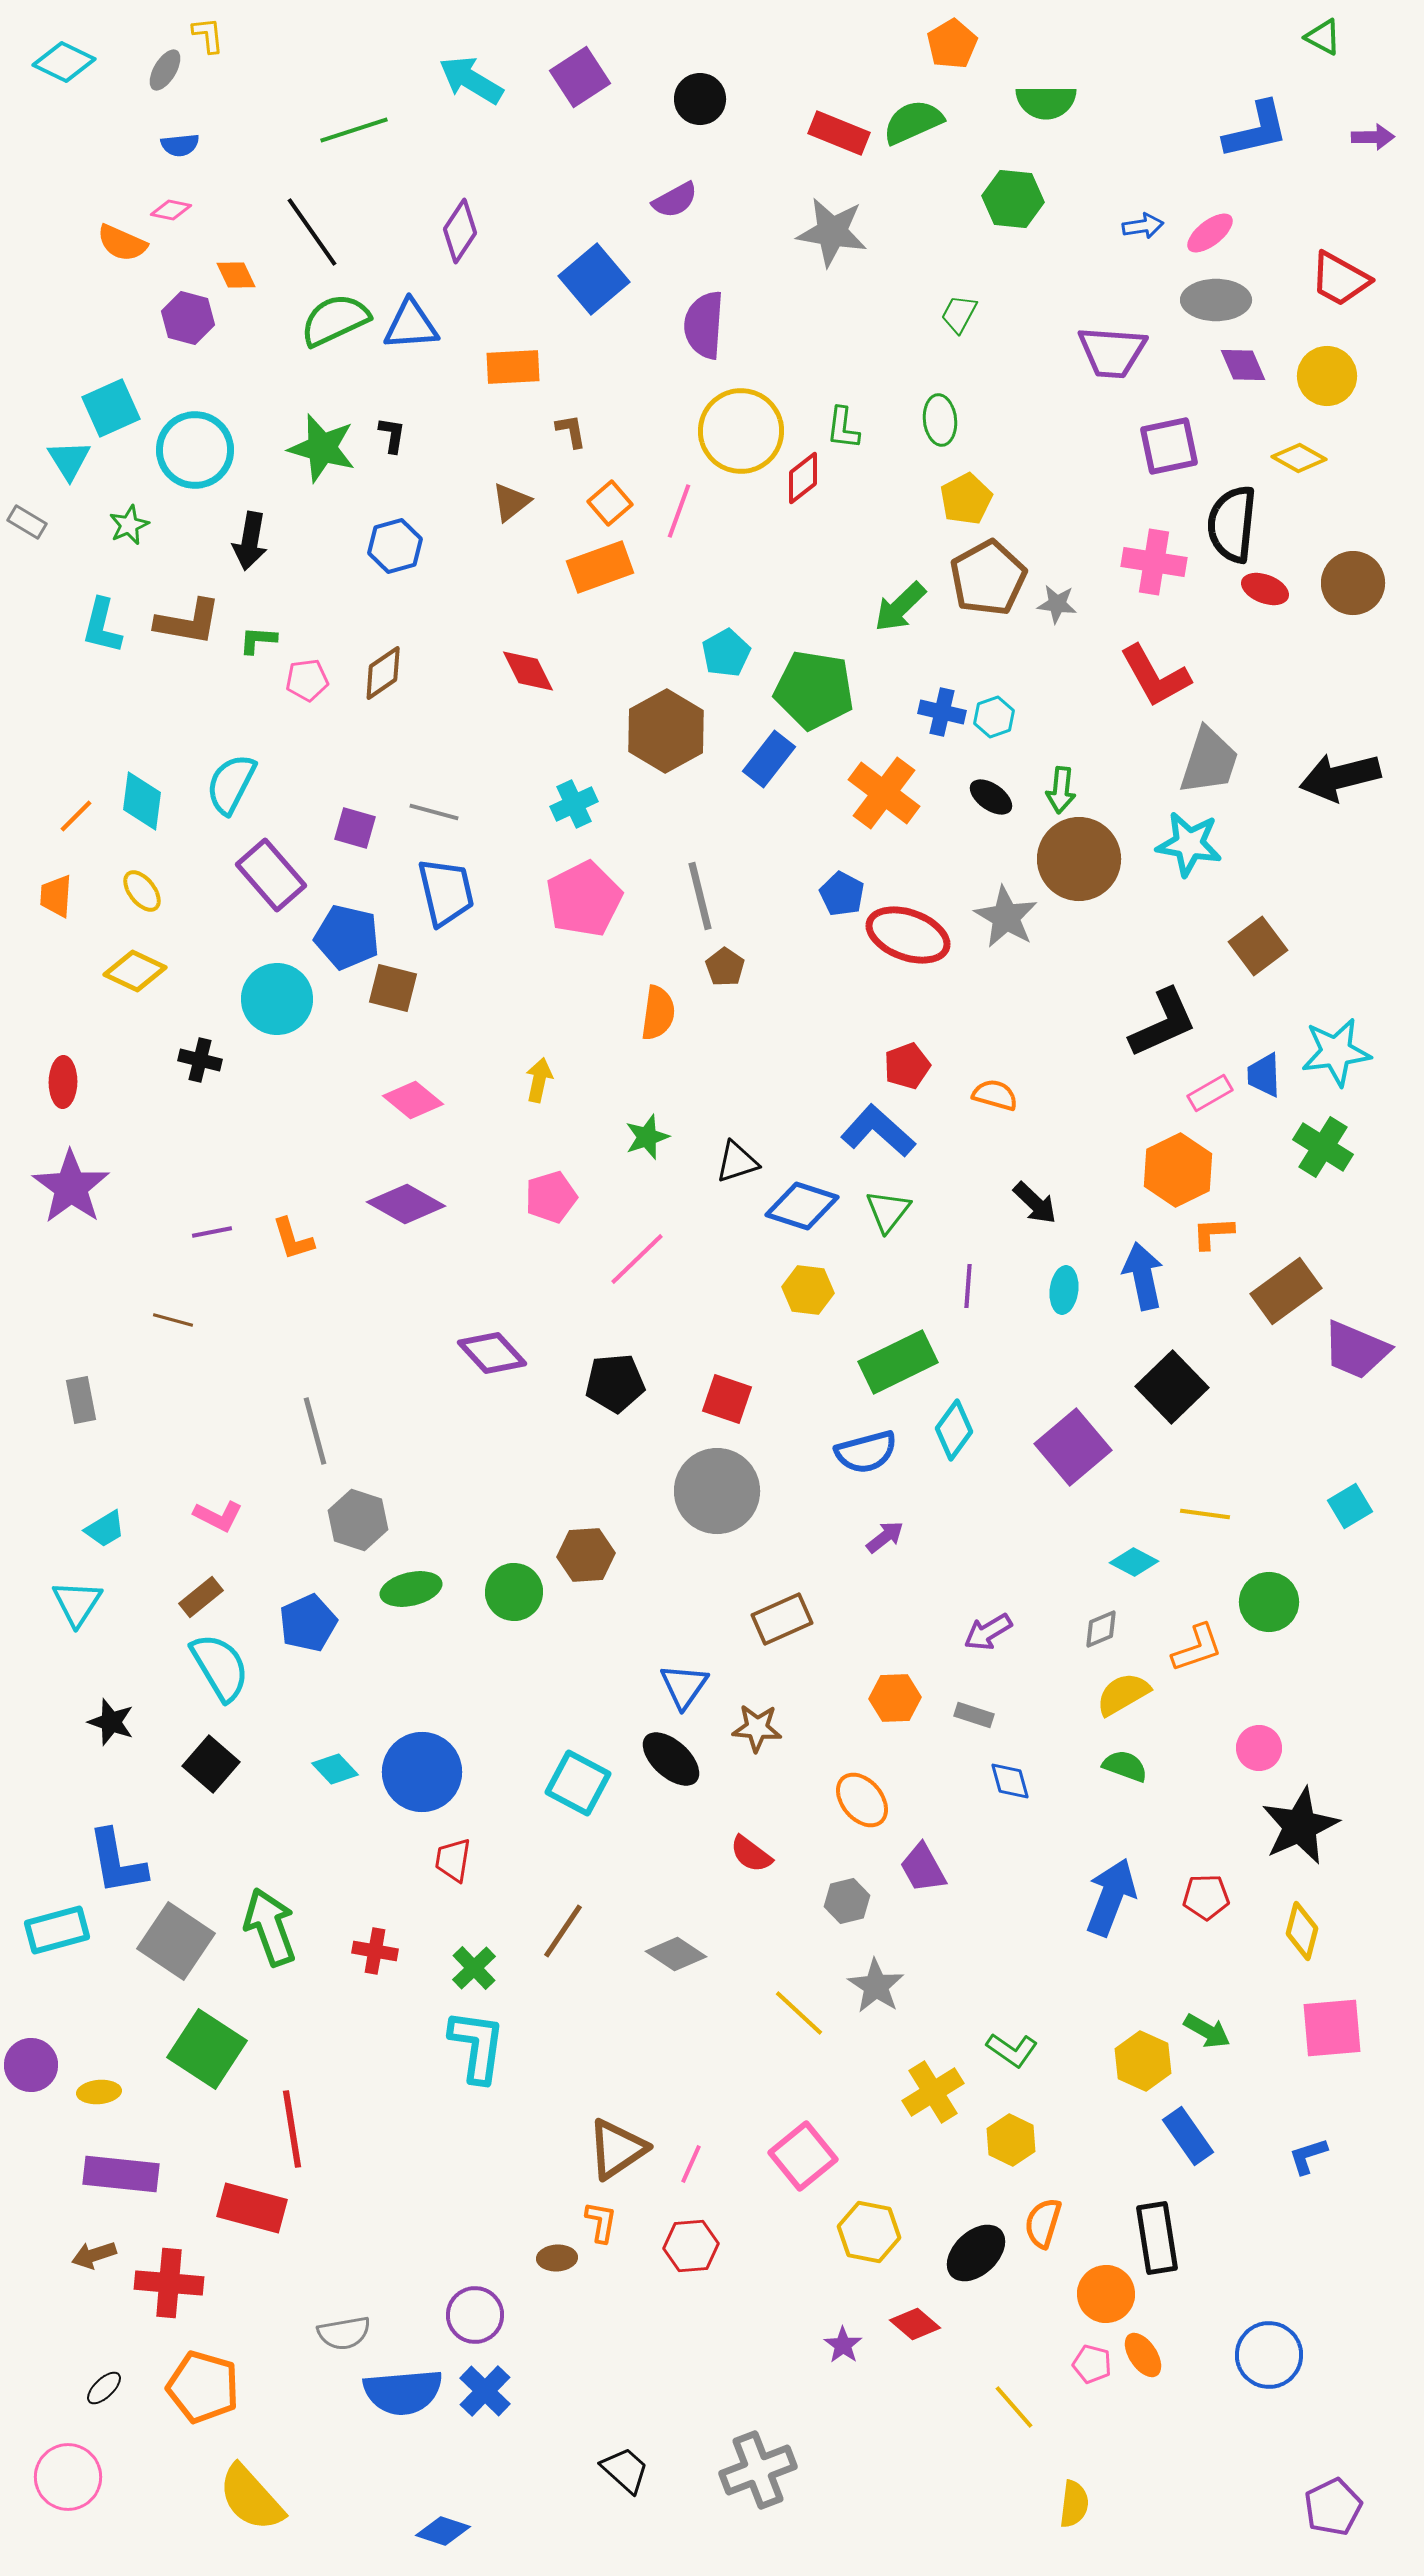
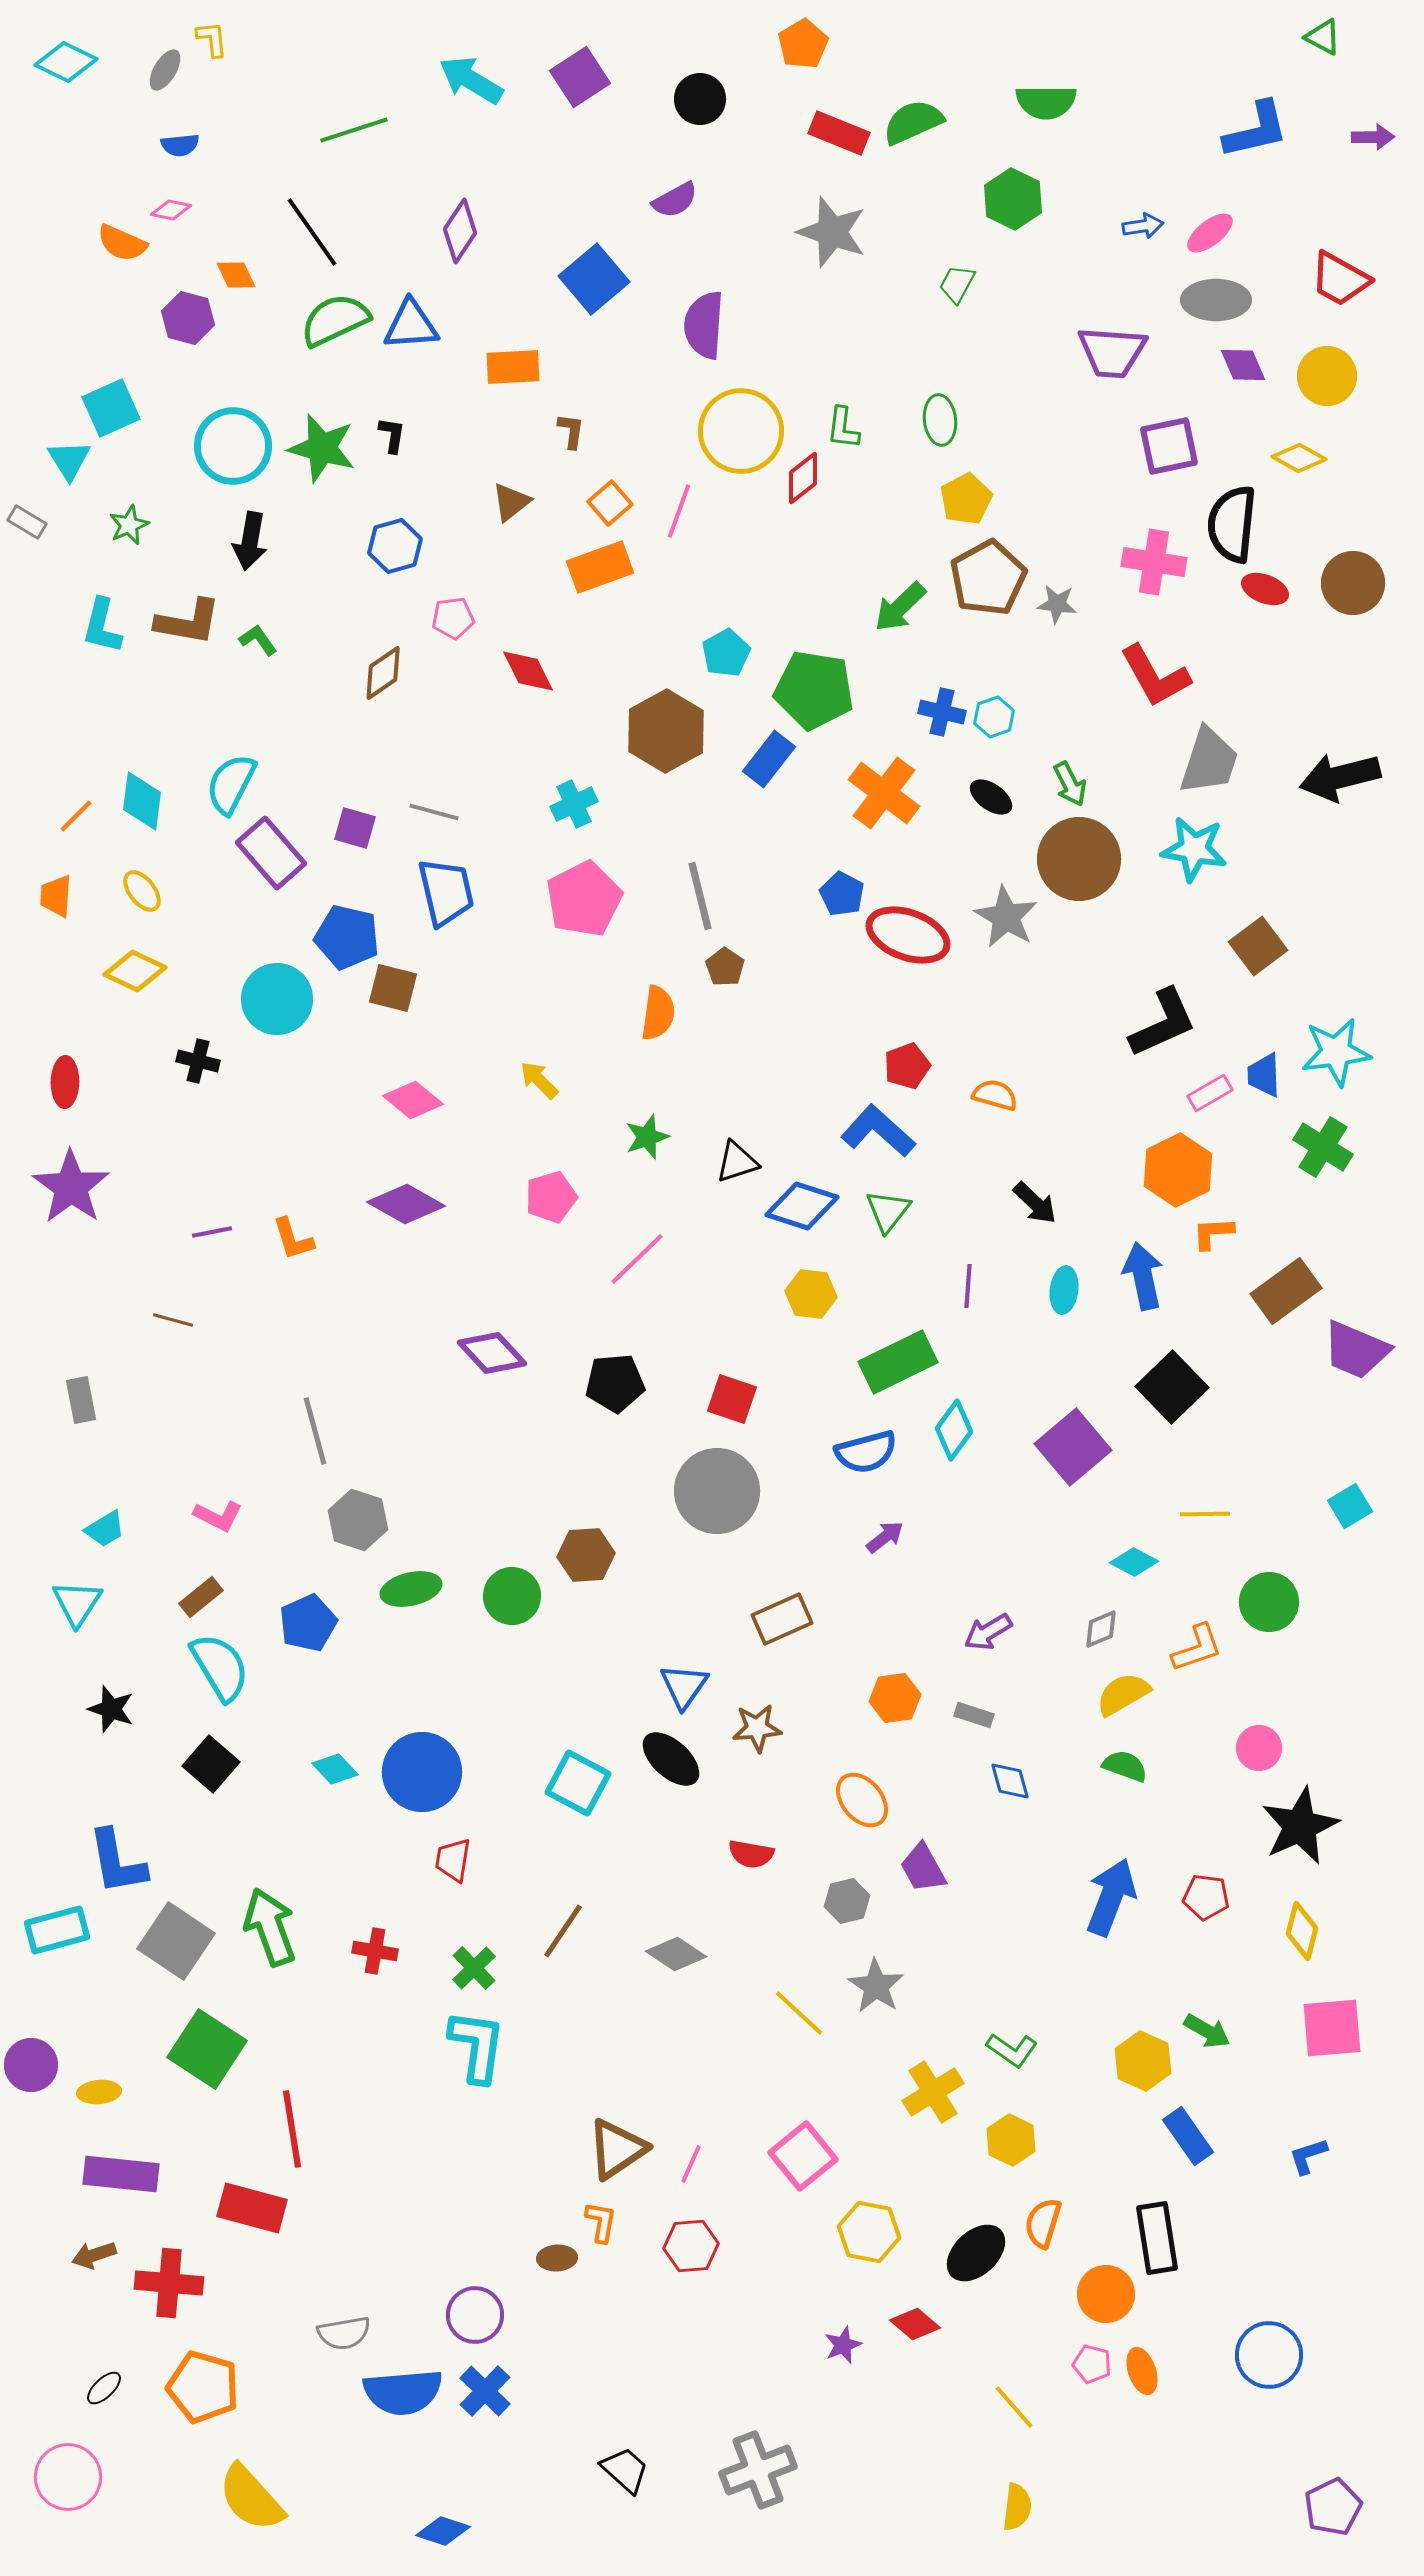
yellow L-shape at (208, 35): moved 4 px right, 4 px down
orange pentagon at (952, 44): moved 149 px left
cyan diamond at (64, 62): moved 2 px right
green hexagon at (1013, 199): rotated 20 degrees clockwise
gray star at (832, 232): rotated 10 degrees clockwise
green trapezoid at (959, 314): moved 2 px left, 30 px up
brown L-shape at (571, 431): rotated 18 degrees clockwise
cyan circle at (195, 450): moved 38 px right, 4 px up
green L-shape at (258, 640): rotated 51 degrees clockwise
pink pentagon at (307, 680): moved 146 px right, 62 px up
green arrow at (1061, 790): moved 9 px right, 6 px up; rotated 33 degrees counterclockwise
cyan star at (1189, 844): moved 5 px right, 5 px down
purple rectangle at (271, 875): moved 22 px up
black cross at (200, 1060): moved 2 px left, 1 px down
yellow arrow at (539, 1080): rotated 57 degrees counterclockwise
red ellipse at (63, 1082): moved 2 px right
yellow hexagon at (808, 1290): moved 3 px right, 4 px down
red square at (727, 1399): moved 5 px right
yellow line at (1205, 1514): rotated 9 degrees counterclockwise
green circle at (514, 1592): moved 2 px left, 4 px down
orange hexagon at (895, 1698): rotated 6 degrees counterclockwise
black star at (111, 1722): moved 13 px up
brown star at (757, 1728): rotated 9 degrees counterclockwise
red semicircle at (751, 1854): rotated 27 degrees counterclockwise
red pentagon at (1206, 1897): rotated 9 degrees clockwise
purple star at (843, 2345): rotated 15 degrees clockwise
orange ellipse at (1143, 2355): moved 1 px left, 16 px down; rotated 15 degrees clockwise
yellow semicircle at (1074, 2504): moved 57 px left, 3 px down
